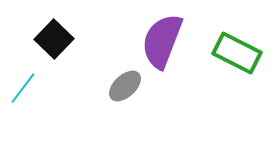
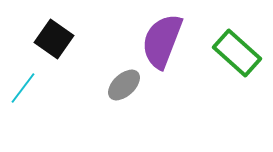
black square: rotated 9 degrees counterclockwise
green rectangle: rotated 15 degrees clockwise
gray ellipse: moved 1 px left, 1 px up
